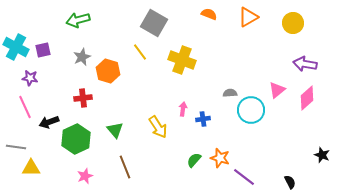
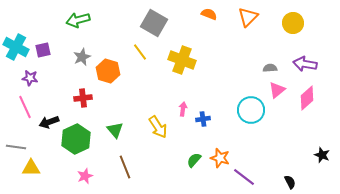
orange triangle: rotated 15 degrees counterclockwise
gray semicircle: moved 40 px right, 25 px up
